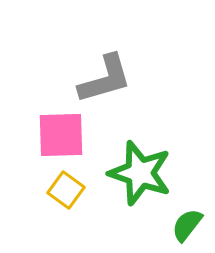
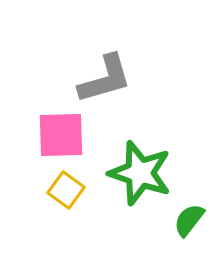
green semicircle: moved 2 px right, 5 px up
